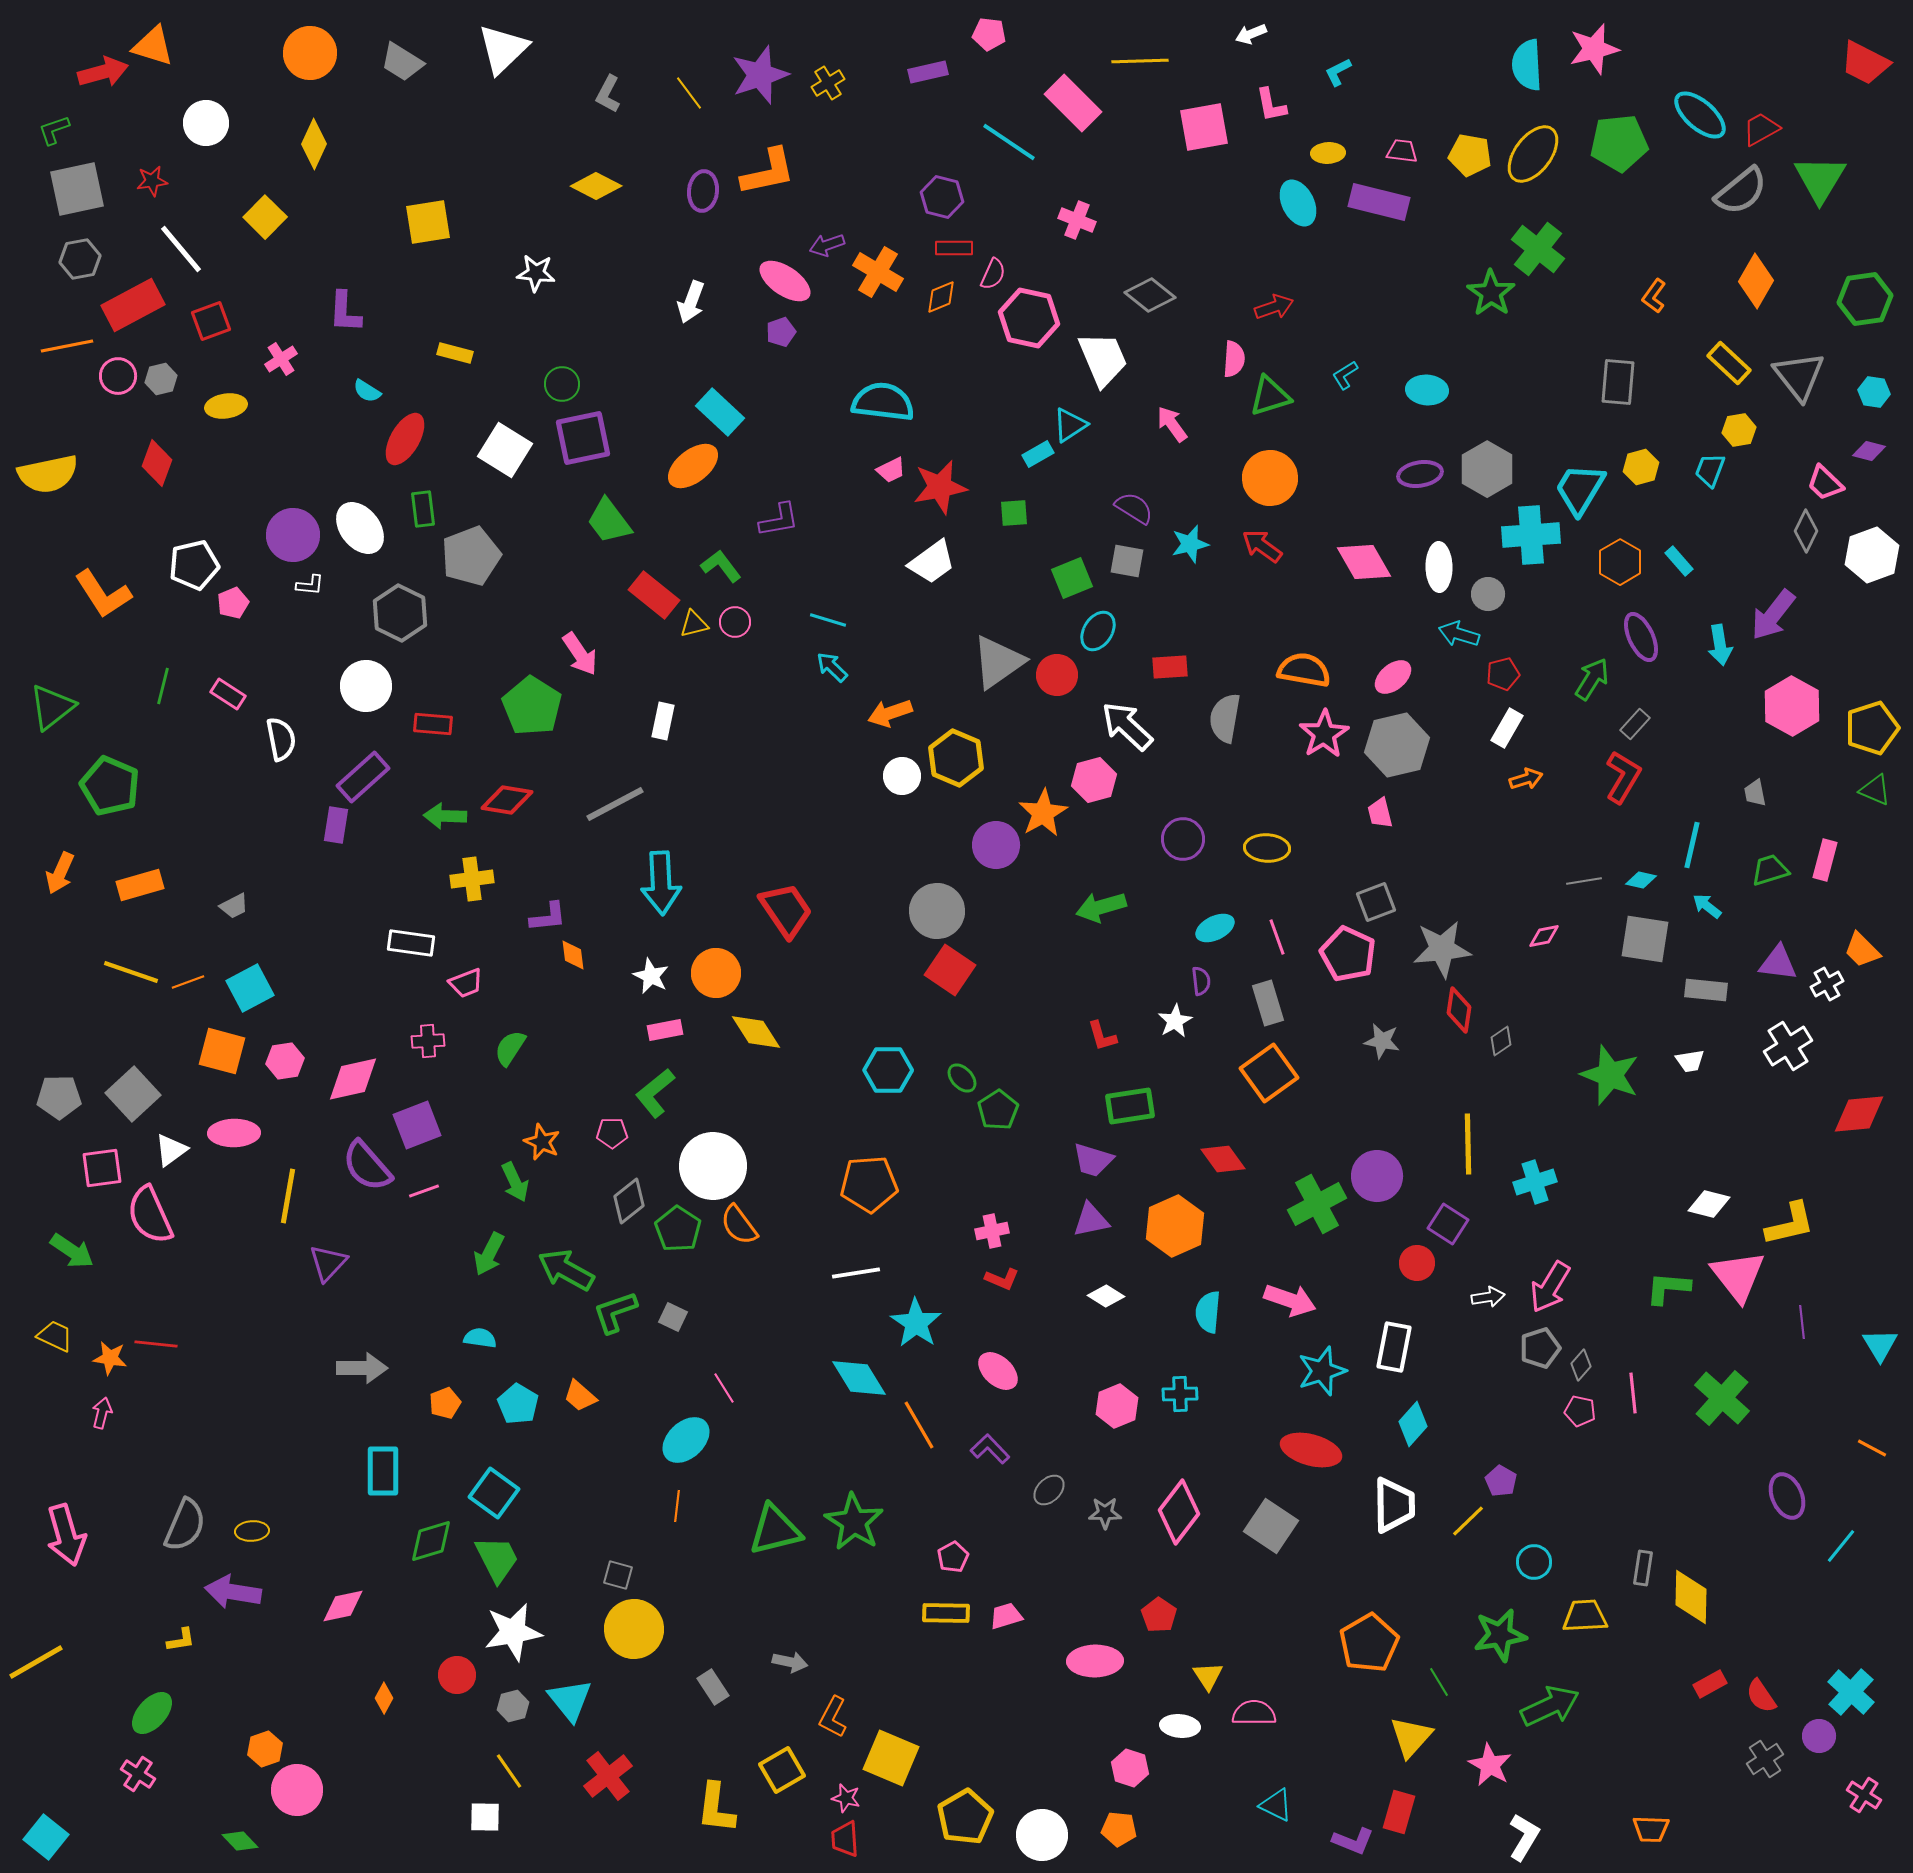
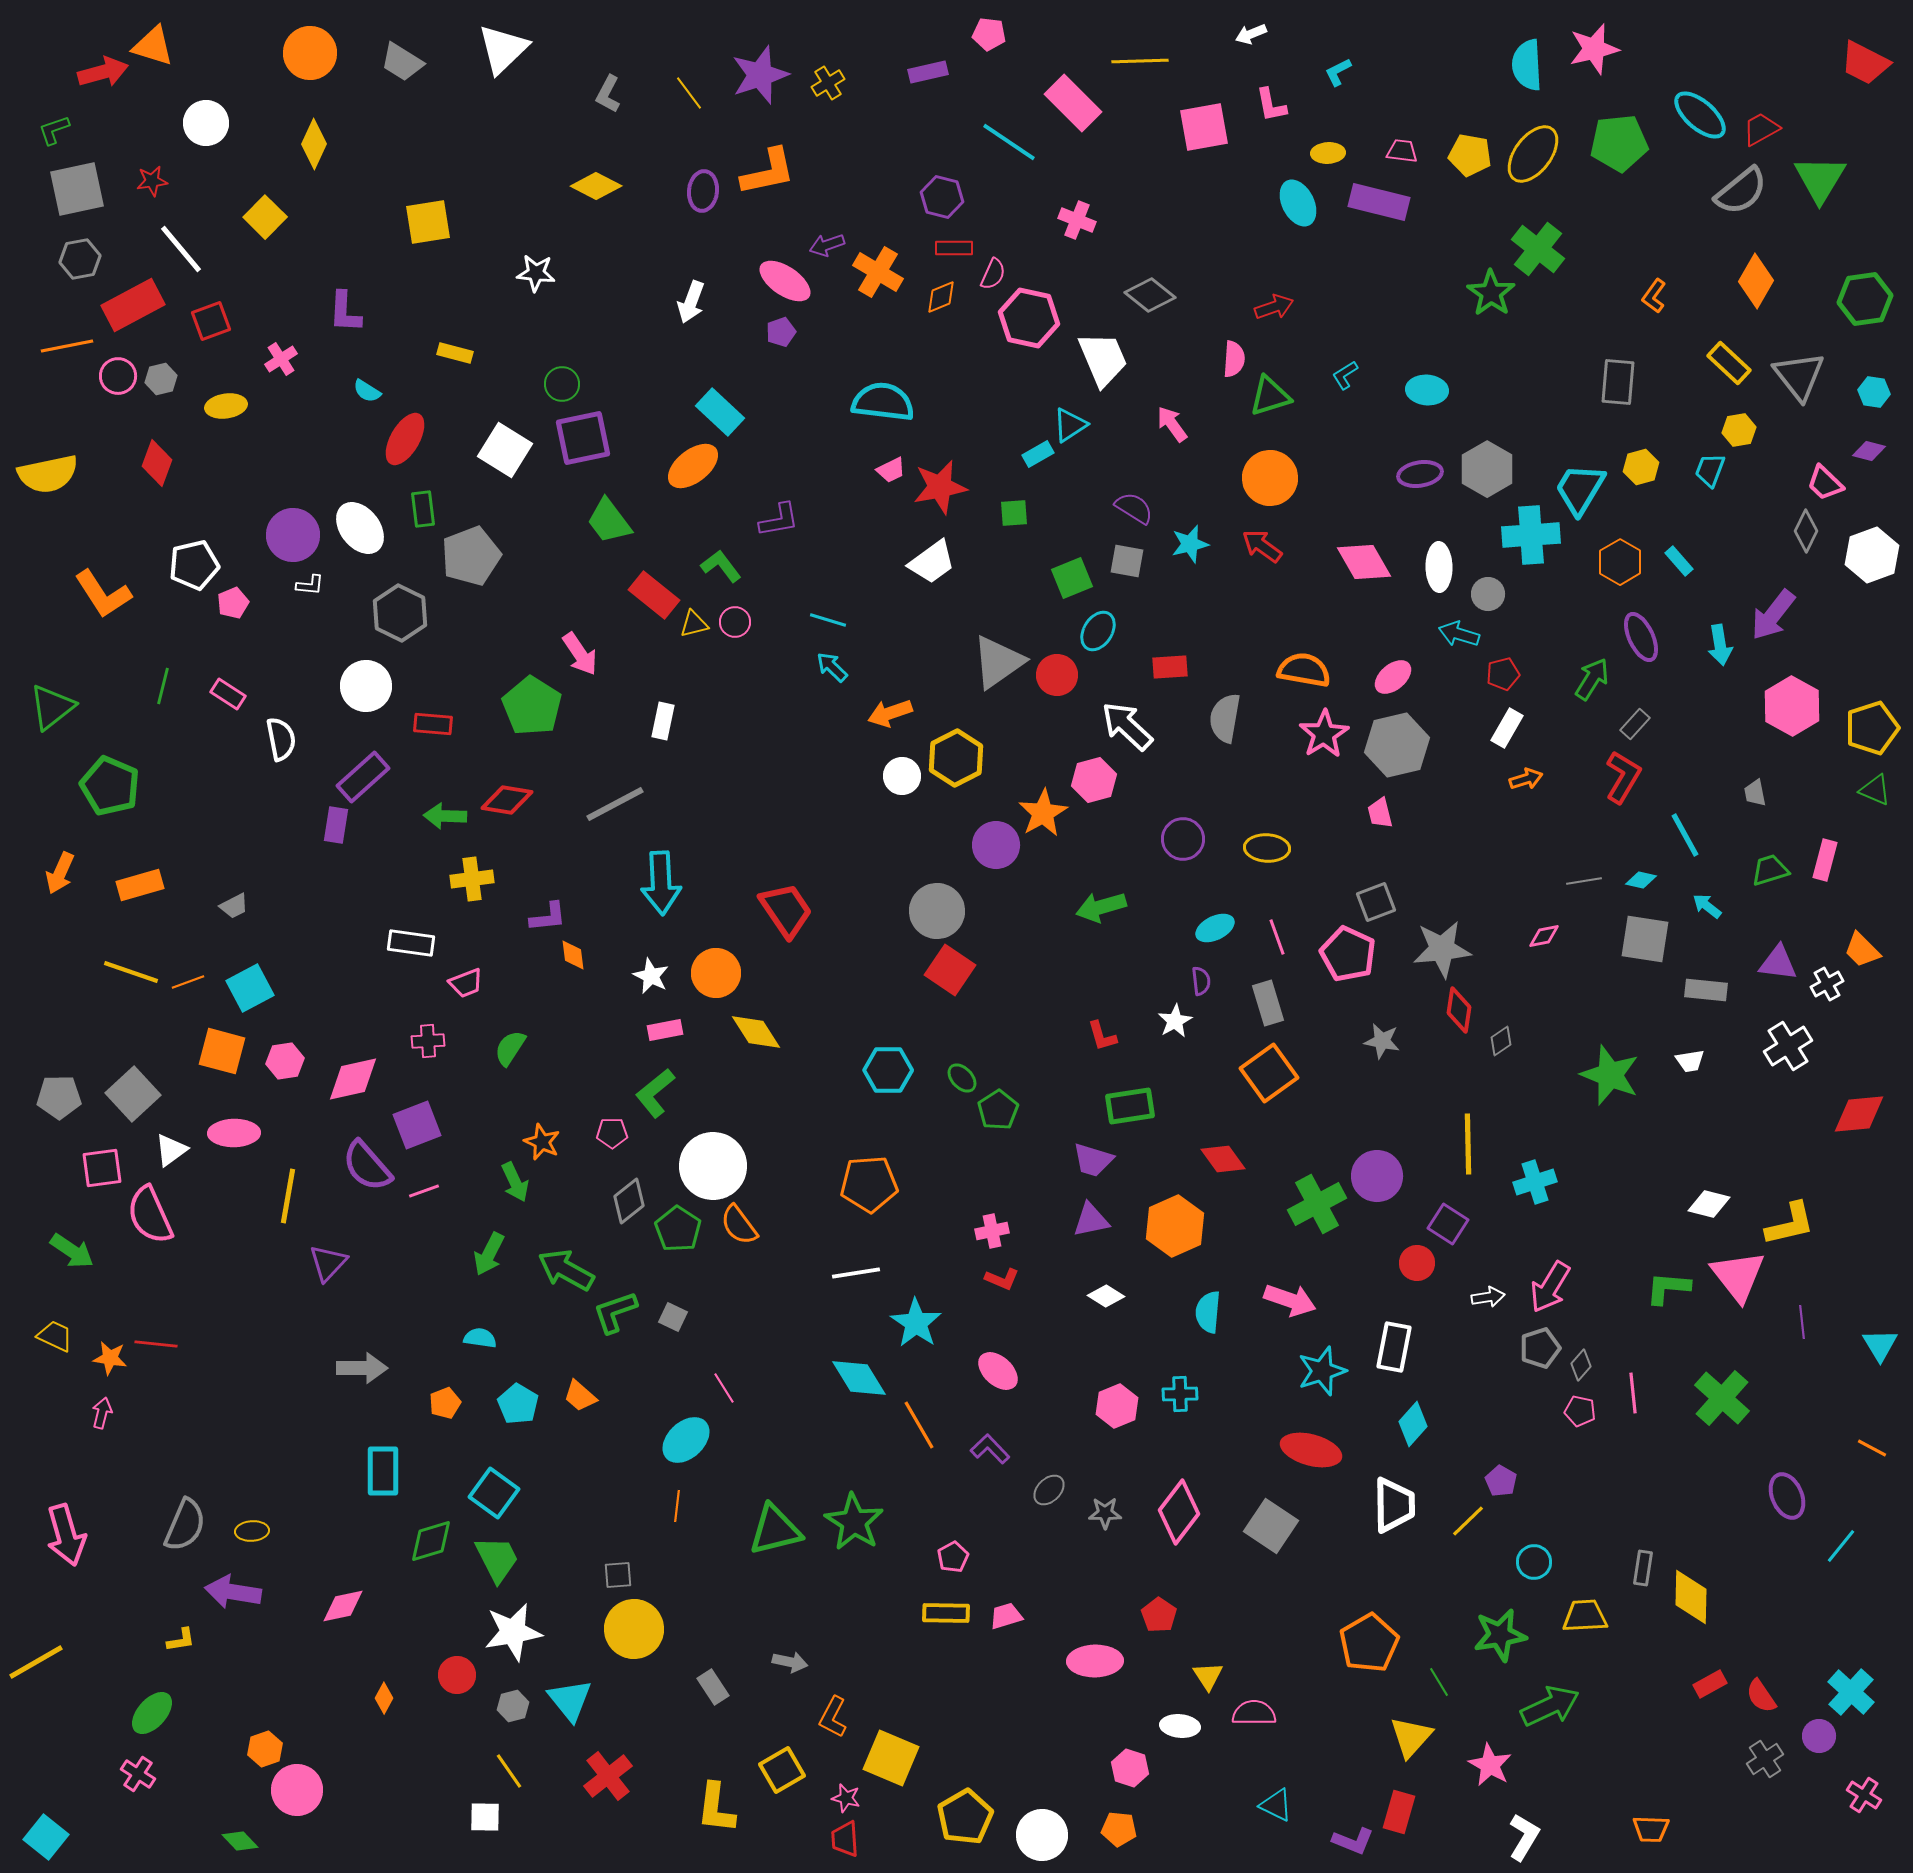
yellow hexagon at (956, 758): rotated 10 degrees clockwise
cyan line at (1692, 845): moved 7 px left, 10 px up; rotated 42 degrees counterclockwise
gray square at (618, 1575): rotated 20 degrees counterclockwise
